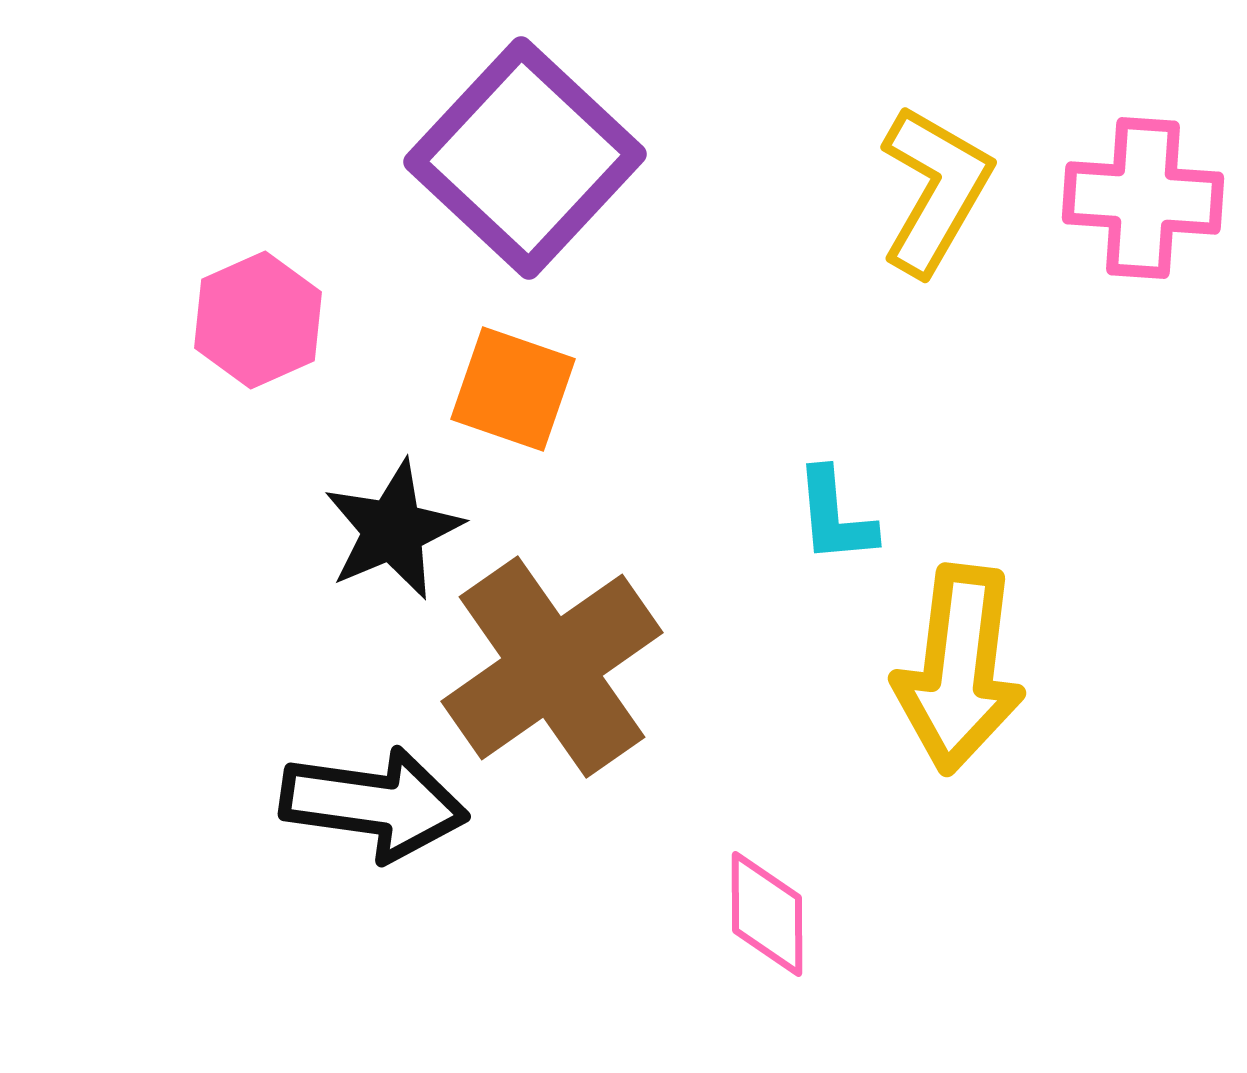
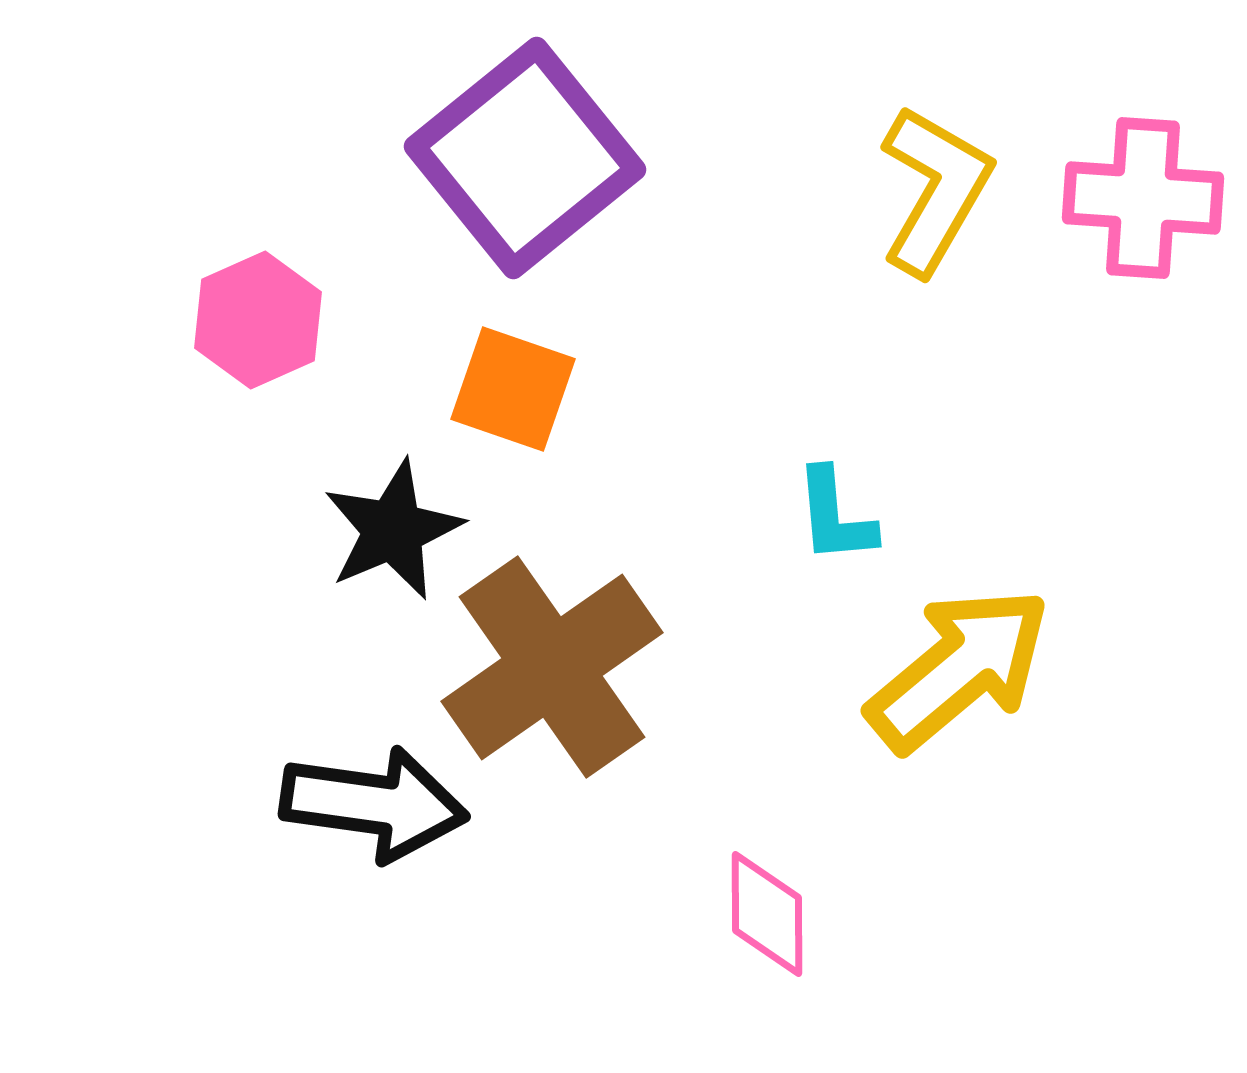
purple square: rotated 8 degrees clockwise
yellow arrow: rotated 137 degrees counterclockwise
